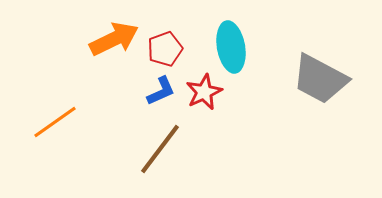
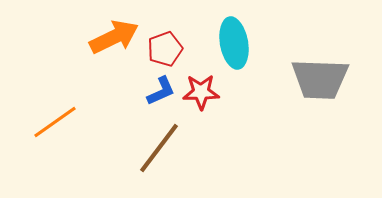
orange arrow: moved 2 px up
cyan ellipse: moved 3 px right, 4 px up
gray trapezoid: rotated 26 degrees counterclockwise
red star: moved 3 px left; rotated 24 degrees clockwise
brown line: moved 1 px left, 1 px up
